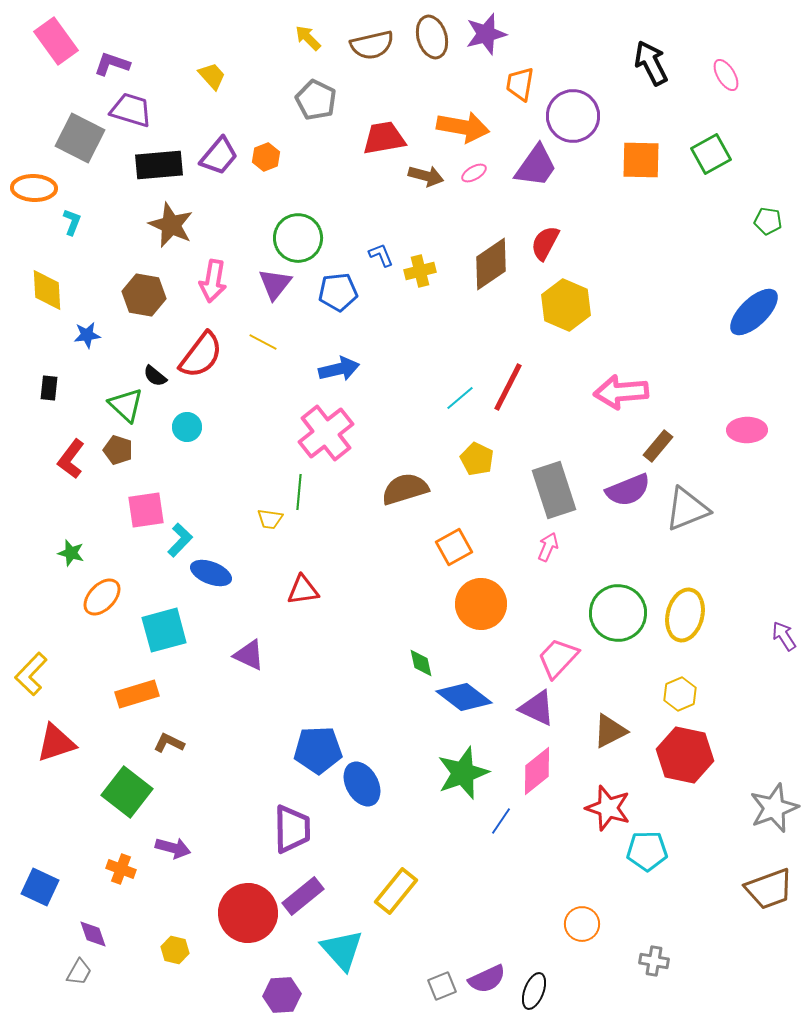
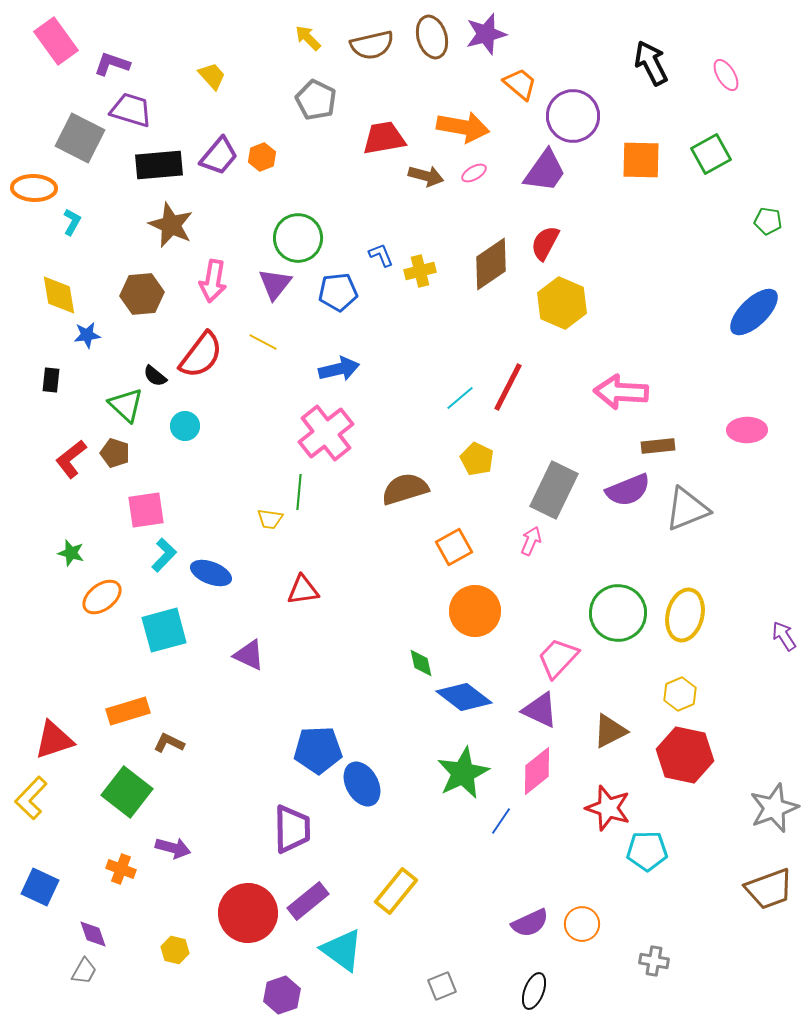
orange trapezoid at (520, 84): rotated 120 degrees clockwise
orange hexagon at (266, 157): moved 4 px left
purple trapezoid at (536, 166): moved 9 px right, 5 px down
cyan L-shape at (72, 222): rotated 8 degrees clockwise
yellow diamond at (47, 290): moved 12 px right, 5 px down; rotated 6 degrees counterclockwise
brown hexagon at (144, 295): moved 2 px left, 1 px up; rotated 15 degrees counterclockwise
yellow hexagon at (566, 305): moved 4 px left, 2 px up
black rectangle at (49, 388): moved 2 px right, 8 px up
pink arrow at (621, 392): rotated 8 degrees clockwise
cyan circle at (187, 427): moved 2 px left, 1 px up
brown rectangle at (658, 446): rotated 44 degrees clockwise
brown pentagon at (118, 450): moved 3 px left, 3 px down
red L-shape at (71, 459): rotated 15 degrees clockwise
gray rectangle at (554, 490): rotated 44 degrees clockwise
cyan L-shape at (180, 540): moved 16 px left, 15 px down
pink arrow at (548, 547): moved 17 px left, 6 px up
orange ellipse at (102, 597): rotated 9 degrees clockwise
orange circle at (481, 604): moved 6 px left, 7 px down
yellow L-shape at (31, 674): moved 124 px down
orange rectangle at (137, 694): moved 9 px left, 17 px down
purple triangle at (537, 708): moved 3 px right, 2 px down
red triangle at (56, 743): moved 2 px left, 3 px up
green star at (463, 773): rotated 6 degrees counterclockwise
purple rectangle at (303, 896): moved 5 px right, 5 px down
cyan triangle at (342, 950): rotated 12 degrees counterclockwise
gray trapezoid at (79, 972): moved 5 px right, 1 px up
purple semicircle at (487, 979): moved 43 px right, 56 px up
purple hexagon at (282, 995): rotated 15 degrees counterclockwise
